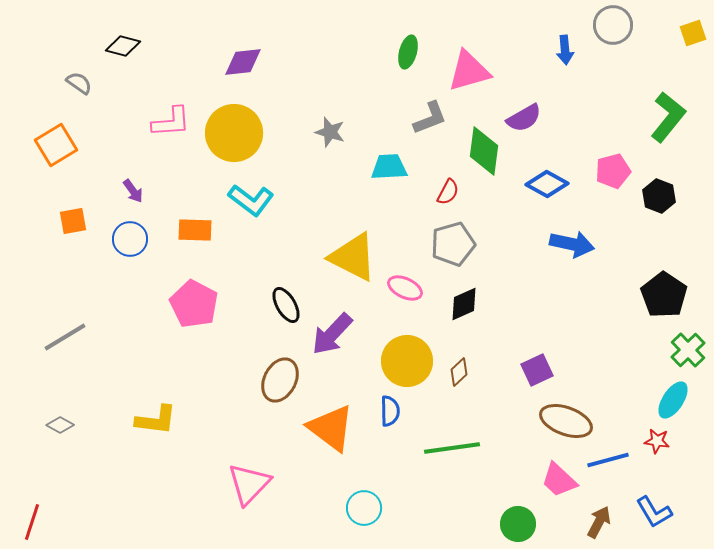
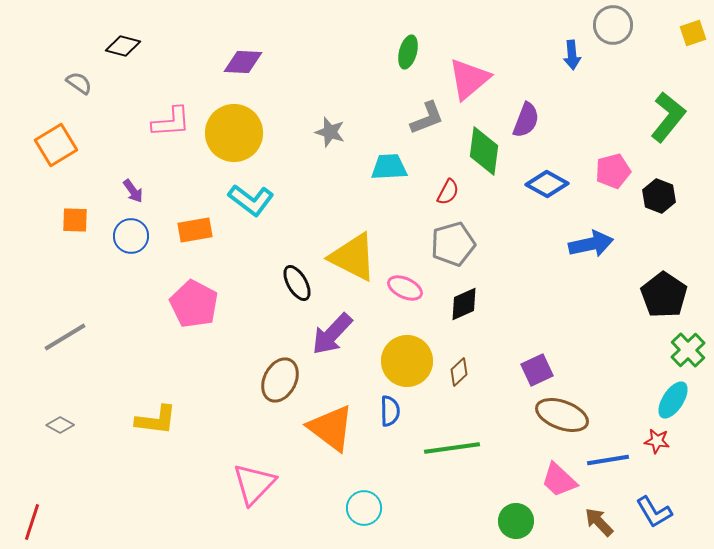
blue arrow at (565, 50): moved 7 px right, 5 px down
purple diamond at (243, 62): rotated 9 degrees clockwise
pink triangle at (469, 71): moved 8 px down; rotated 24 degrees counterclockwise
gray L-shape at (430, 118): moved 3 px left
purple semicircle at (524, 118): moved 2 px right, 2 px down; rotated 39 degrees counterclockwise
orange square at (73, 221): moved 2 px right, 1 px up; rotated 12 degrees clockwise
orange rectangle at (195, 230): rotated 12 degrees counterclockwise
blue circle at (130, 239): moved 1 px right, 3 px up
blue arrow at (572, 244): moved 19 px right; rotated 24 degrees counterclockwise
black ellipse at (286, 305): moved 11 px right, 22 px up
brown ellipse at (566, 421): moved 4 px left, 6 px up
blue line at (608, 460): rotated 6 degrees clockwise
pink triangle at (249, 484): moved 5 px right
brown arrow at (599, 522): rotated 72 degrees counterclockwise
green circle at (518, 524): moved 2 px left, 3 px up
